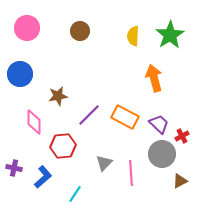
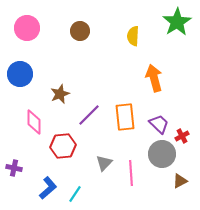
green star: moved 7 px right, 13 px up
brown star: moved 2 px right, 2 px up; rotated 12 degrees counterclockwise
orange rectangle: rotated 56 degrees clockwise
blue L-shape: moved 5 px right, 11 px down
